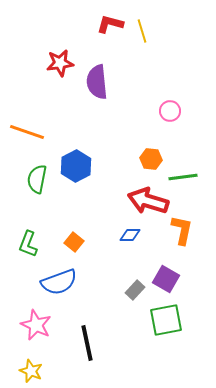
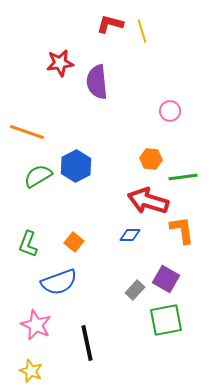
green semicircle: moved 1 px right, 3 px up; rotated 48 degrees clockwise
orange L-shape: rotated 20 degrees counterclockwise
